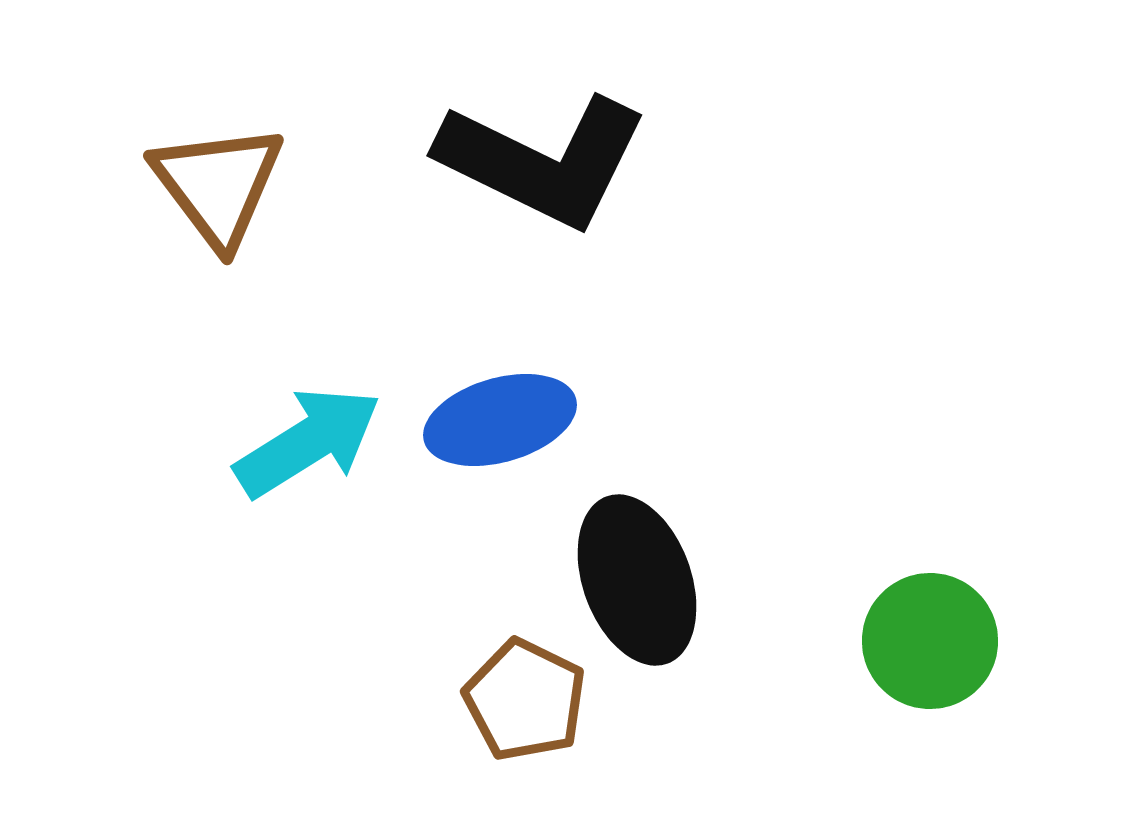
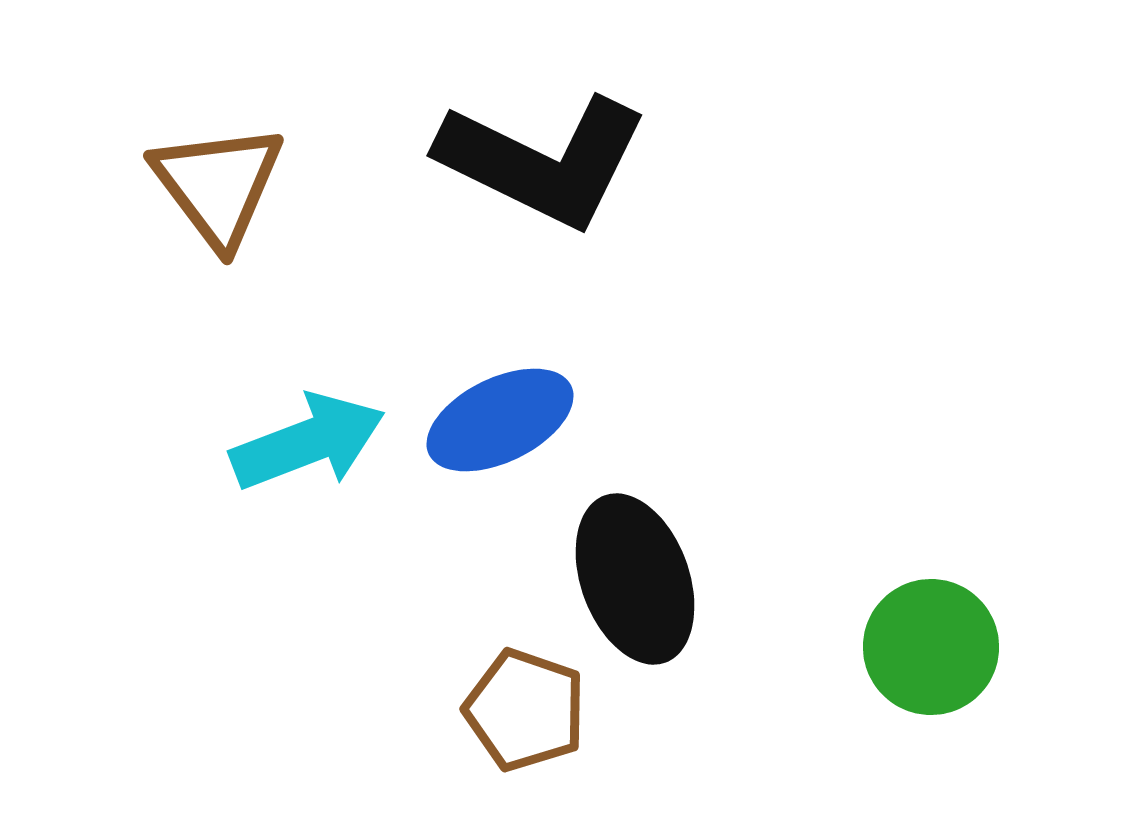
blue ellipse: rotated 10 degrees counterclockwise
cyan arrow: rotated 11 degrees clockwise
black ellipse: moved 2 px left, 1 px up
green circle: moved 1 px right, 6 px down
brown pentagon: moved 10 px down; rotated 7 degrees counterclockwise
